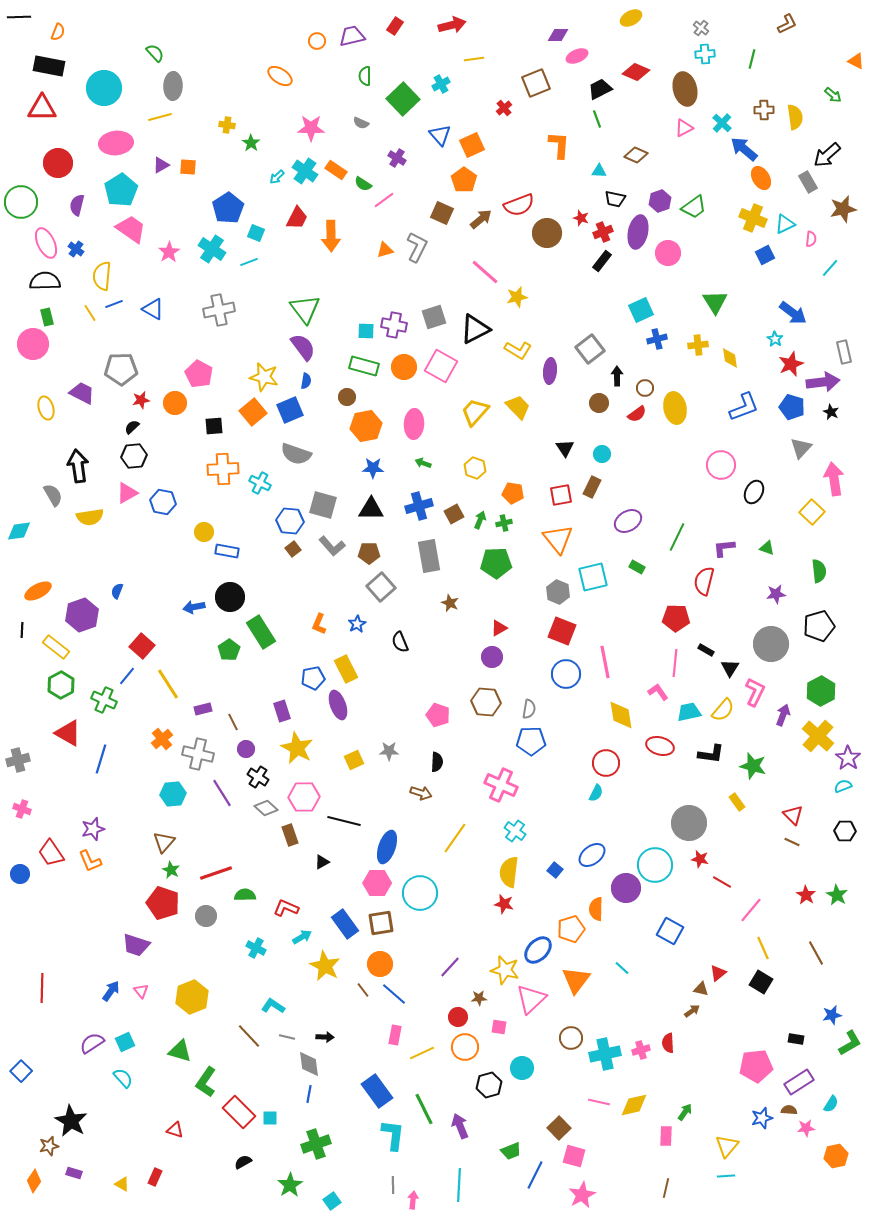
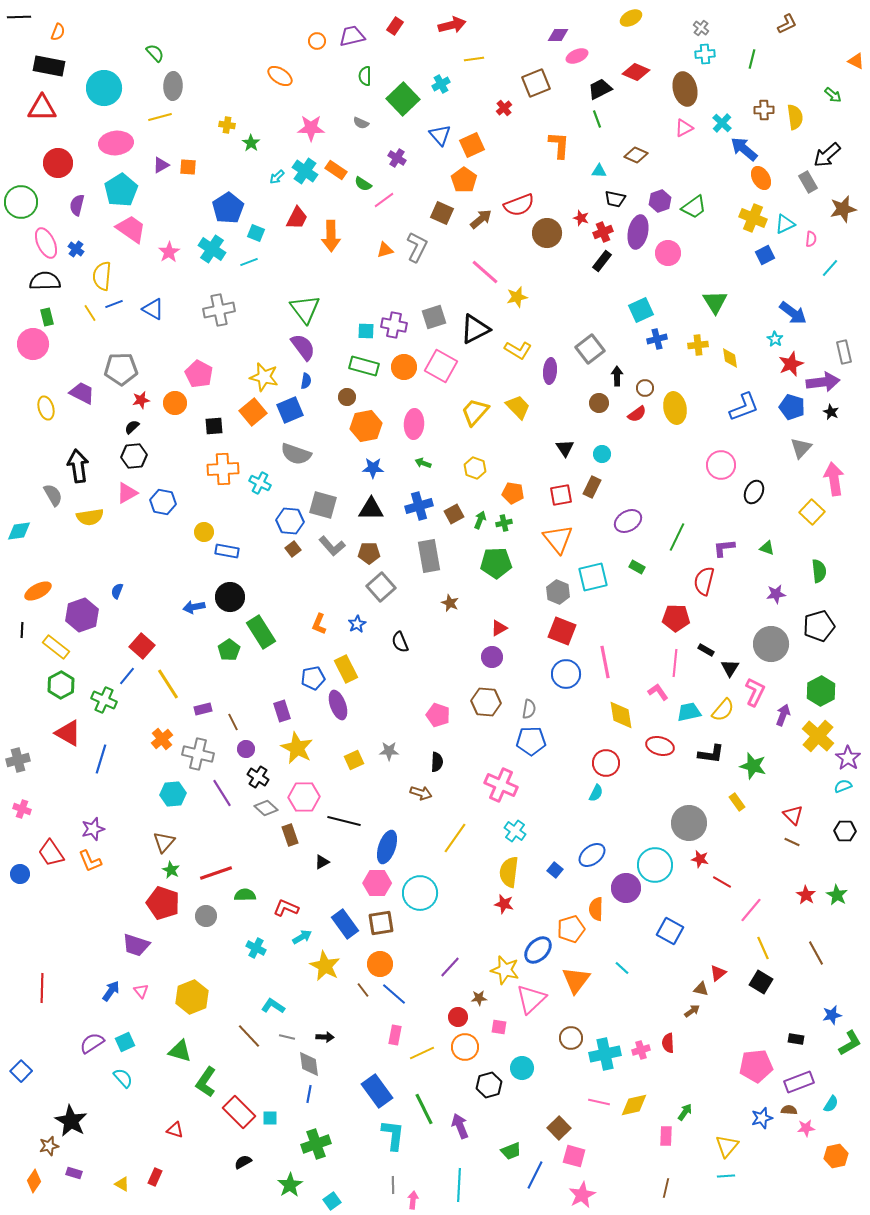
purple rectangle at (799, 1082): rotated 12 degrees clockwise
